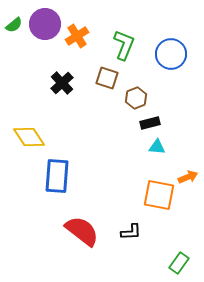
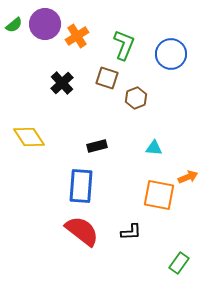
black rectangle: moved 53 px left, 23 px down
cyan triangle: moved 3 px left, 1 px down
blue rectangle: moved 24 px right, 10 px down
